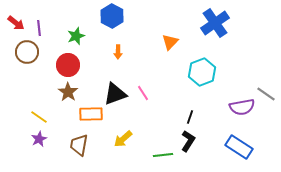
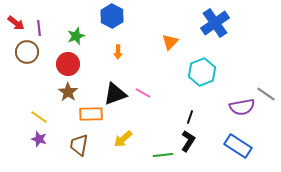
red circle: moved 1 px up
pink line: rotated 28 degrees counterclockwise
purple star: rotated 28 degrees counterclockwise
blue rectangle: moved 1 px left, 1 px up
